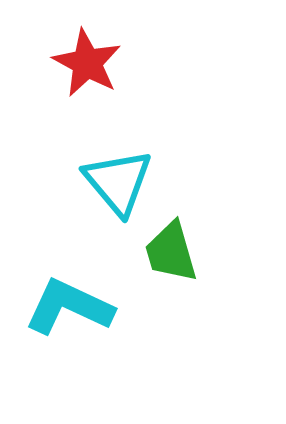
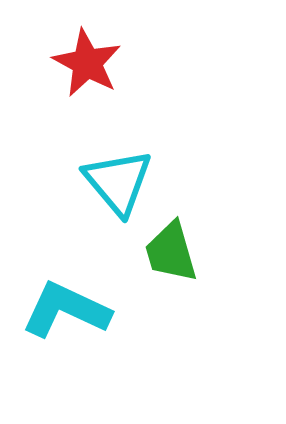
cyan L-shape: moved 3 px left, 3 px down
